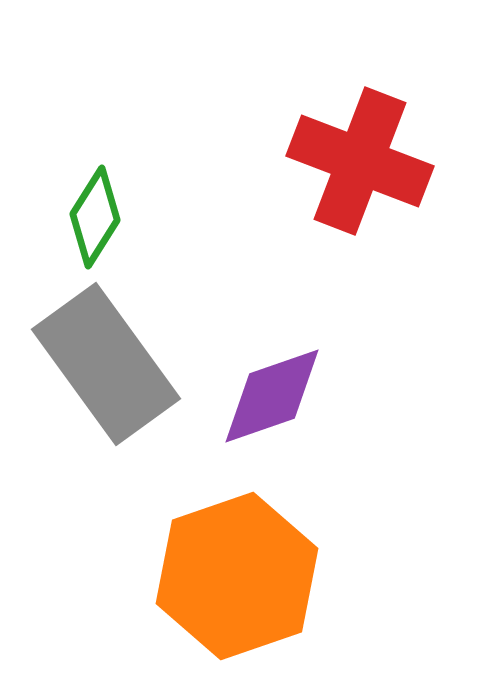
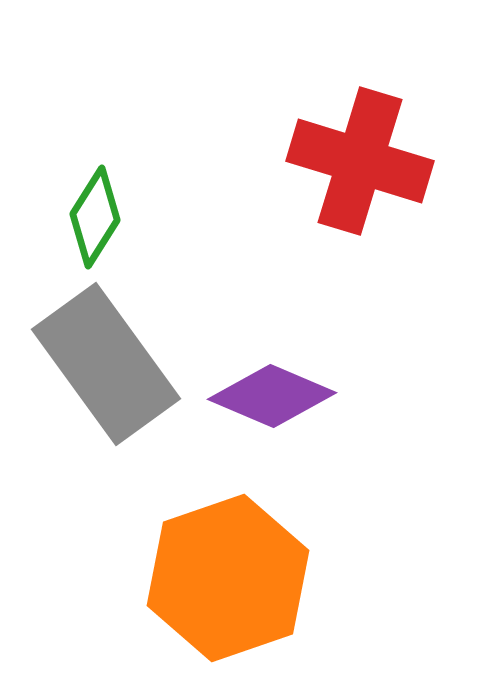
red cross: rotated 4 degrees counterclockwise
purple diamond: rotated 42 degrees clockwise
orange hexagon: moved 9 px left, 2 px down
